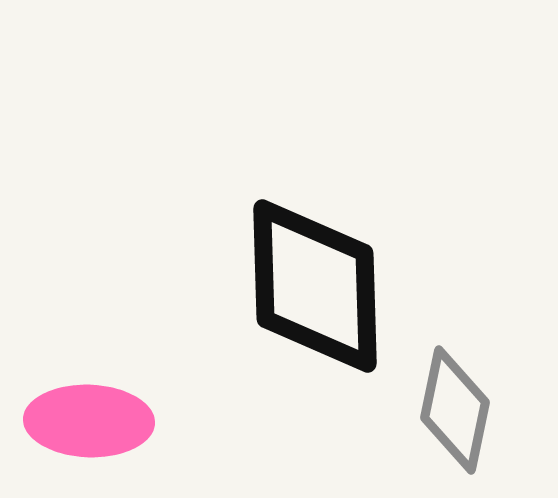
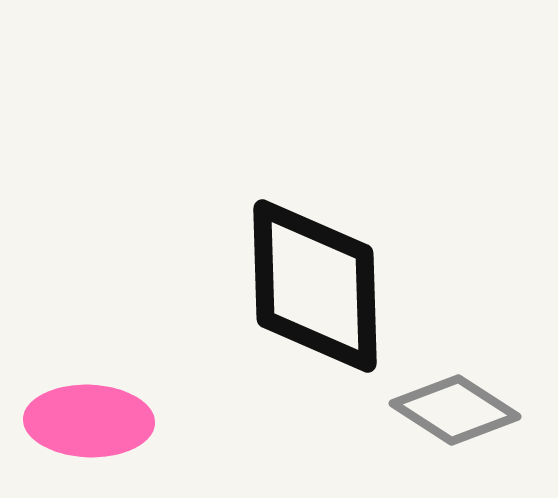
gray diamond: rotated 69 degrees counterclockwise
